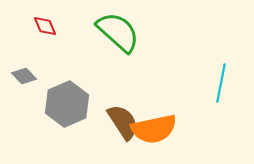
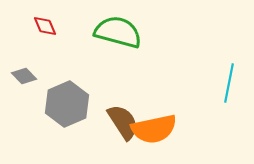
green semicircle: rotated 27 degrees counterclockwise
cyan line: moved 8 px right
